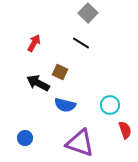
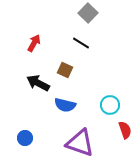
brown square: moved 5 px right, 2 px up
